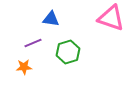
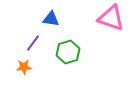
purple line: rotated 30 degrees counterclockwise
